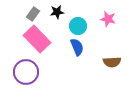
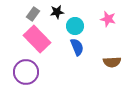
cyan circle: moved 3 px left
